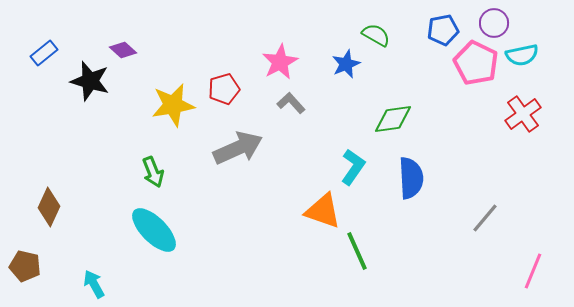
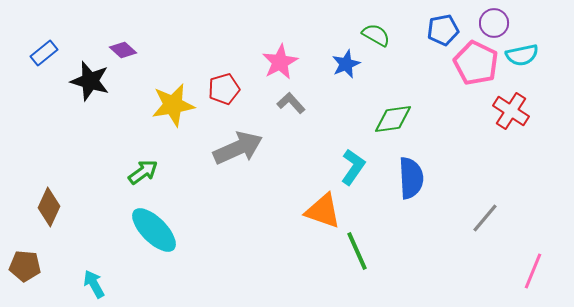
red cross: moved 12 px left, 3 px up; rotated 21 degrees counterclockwise
green arrow: moved 10 px left; rotated 104 degrees counterclockwise
brown pentagon: rotated 8 degrees counterclockwise
